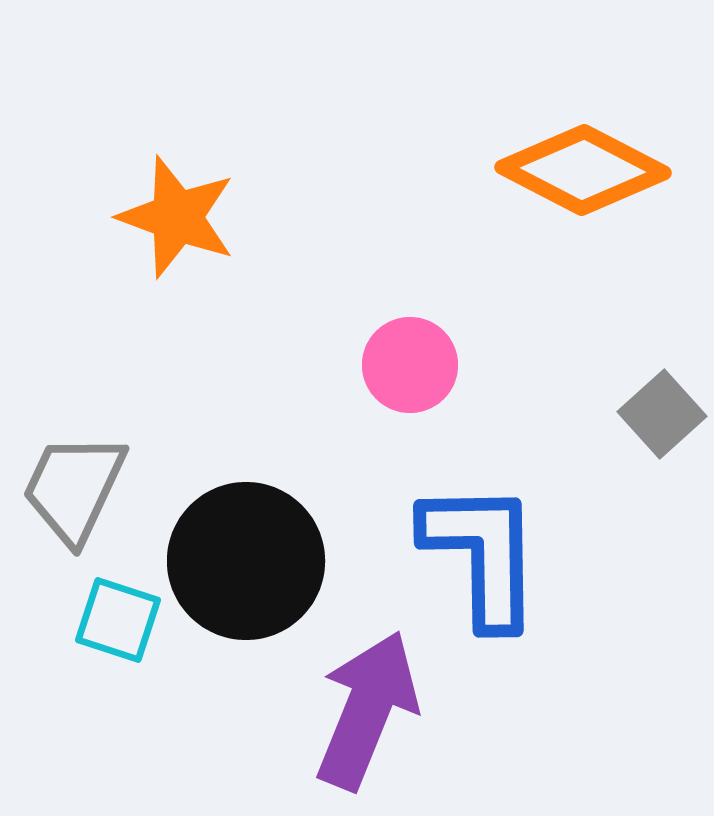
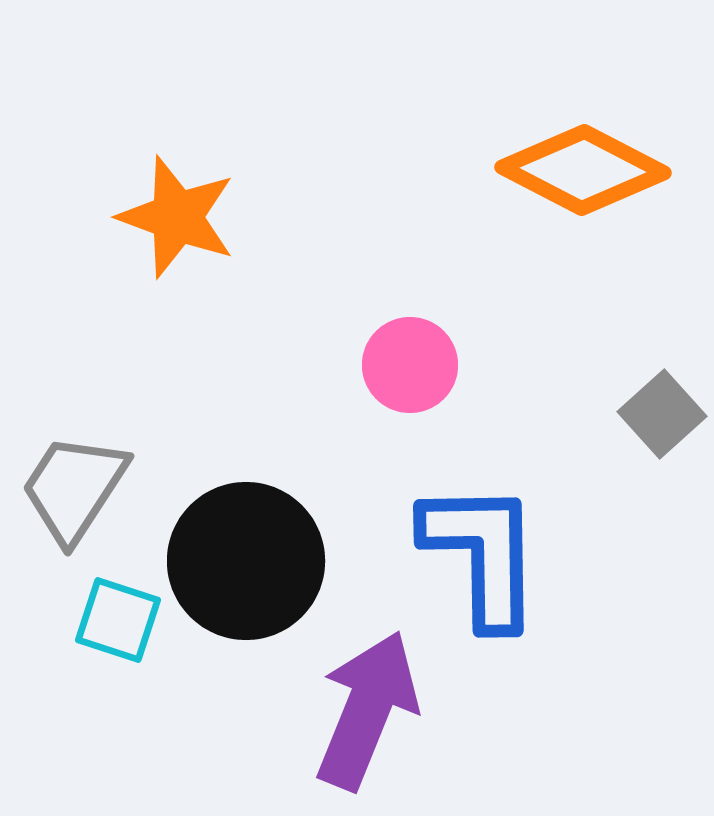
gray trapezoid: rotated 8 degrees clockwise
